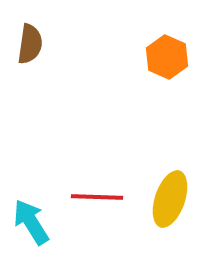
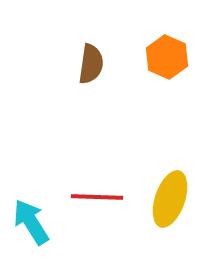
brown semicircle: moved 61 px right, 20 px down
